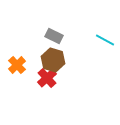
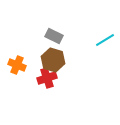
cyan line: rotated 60 degrees counterclockwise
orange cross: rotated 24 degrees counterclockwise
red cross: rotated 24 degrees clockwise
